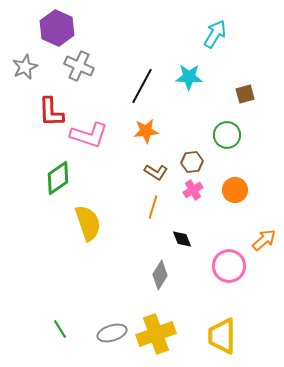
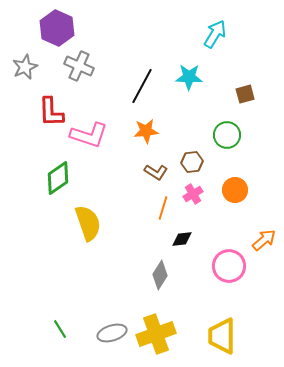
pink cross: moved 4 px down
orange line: moved 10 px right, 1 px down
black diamond: rotated 75 degrees counterclockwise
